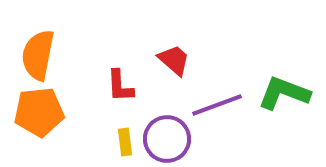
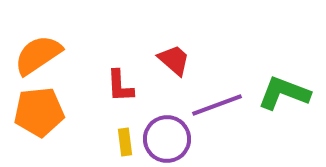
orange semicircle: rotated 45 degrees clockwise
